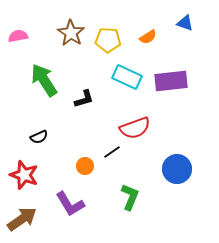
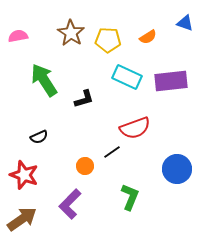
purple L-shape: rotated 76 degrees clockwise
